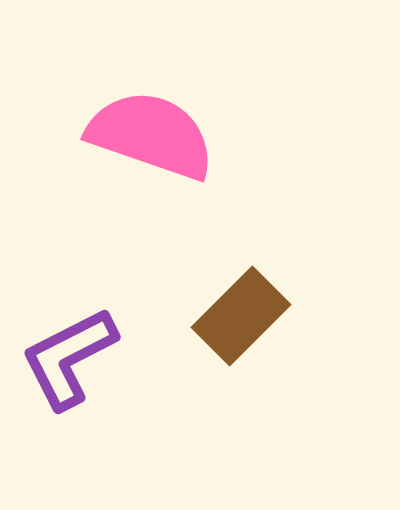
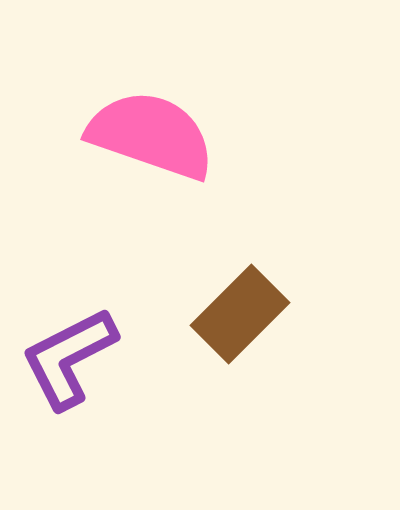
brown rectangle: moved 1 px left, 2 px up
